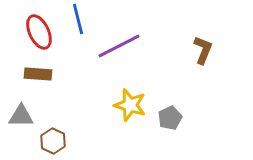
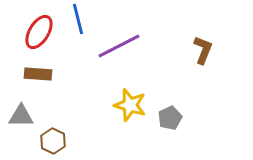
red ellipse: rotated 56 degrees clockwise
